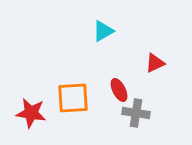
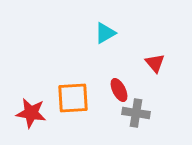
cyan triangle: moved 2 px right, 2 px down
red triangle: rotated 45 degrees counterclockwise
